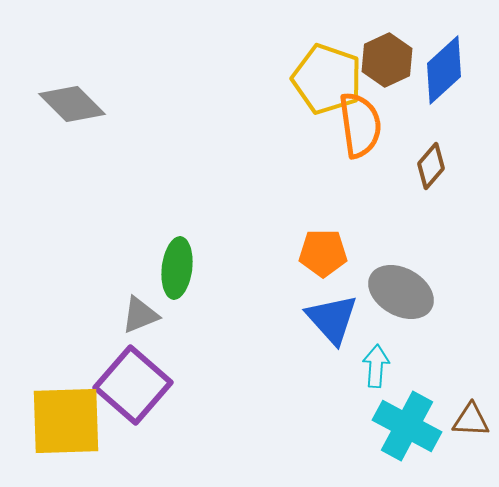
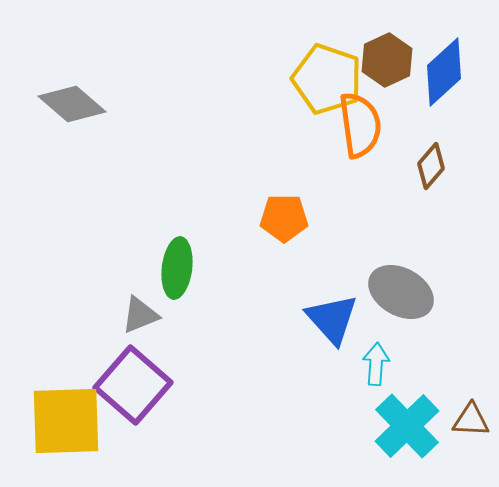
blue diamond: moved 2 px down
gray diamond: rotated 4 degrees counterclockwise
orange pentagon: moved 39 px left, 35 px up
cyan arrow: moved 2 px up
cyan cross: rotated 18 degrees clockwise
